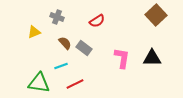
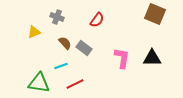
brown square: moved 1 px left, 1 px up; rotated 25 degrees counterclockwise
red semicircle: moved 1 px up; rotated 21 degrees counterclockwise
